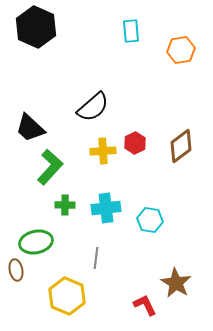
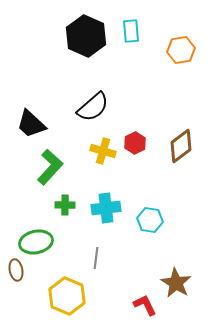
black hexagon: moved 50 px right, 9 px down
black trapezoid: moved 1 px right, 4 px up
yellow cross: rotated 20 degrees clockwise
